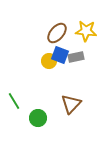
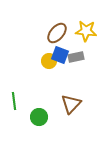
green line: rotated 24 degrees clockwise
green circle: moved 1 px right, 1 px up
